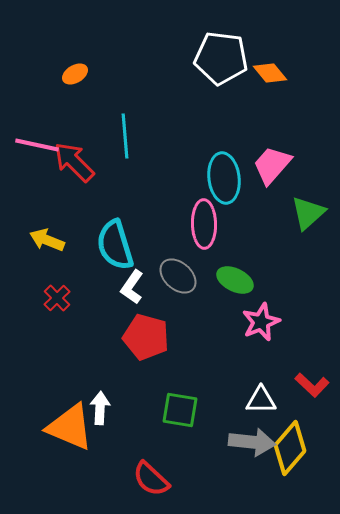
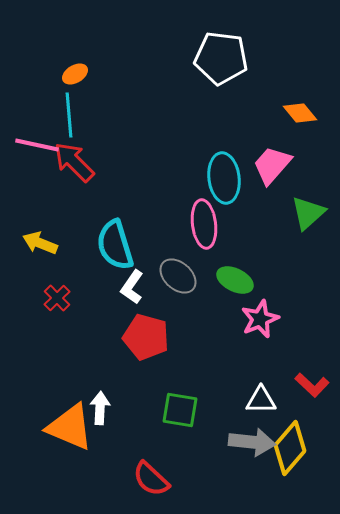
orange diamond: moved 30 px right, 40 px down
cyan line: moved 56 px left, 21 px up
pink ellipse: rotated 6 degrees counterclockwise
yellow arrow: moved 7 px left, 3 px down
pink star: moved 1 px left, 3 px up
